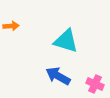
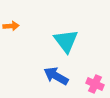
cyan triangle: rotated 36 degrees clockwise
blue arrow: moved 2 px left
